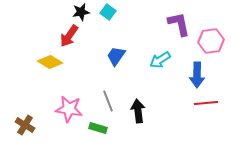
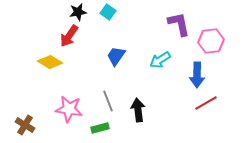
black star: moved 3 px left
red line: rotated 25 degrees counterclockwise
black arrow: moved 1 px up
green rectangle: moved 2 px right; rotated 30 degrees counterclockwise
